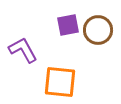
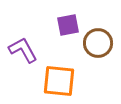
brown circle: moved 13 px down
orange square: moved 1 px left, 1 px up
